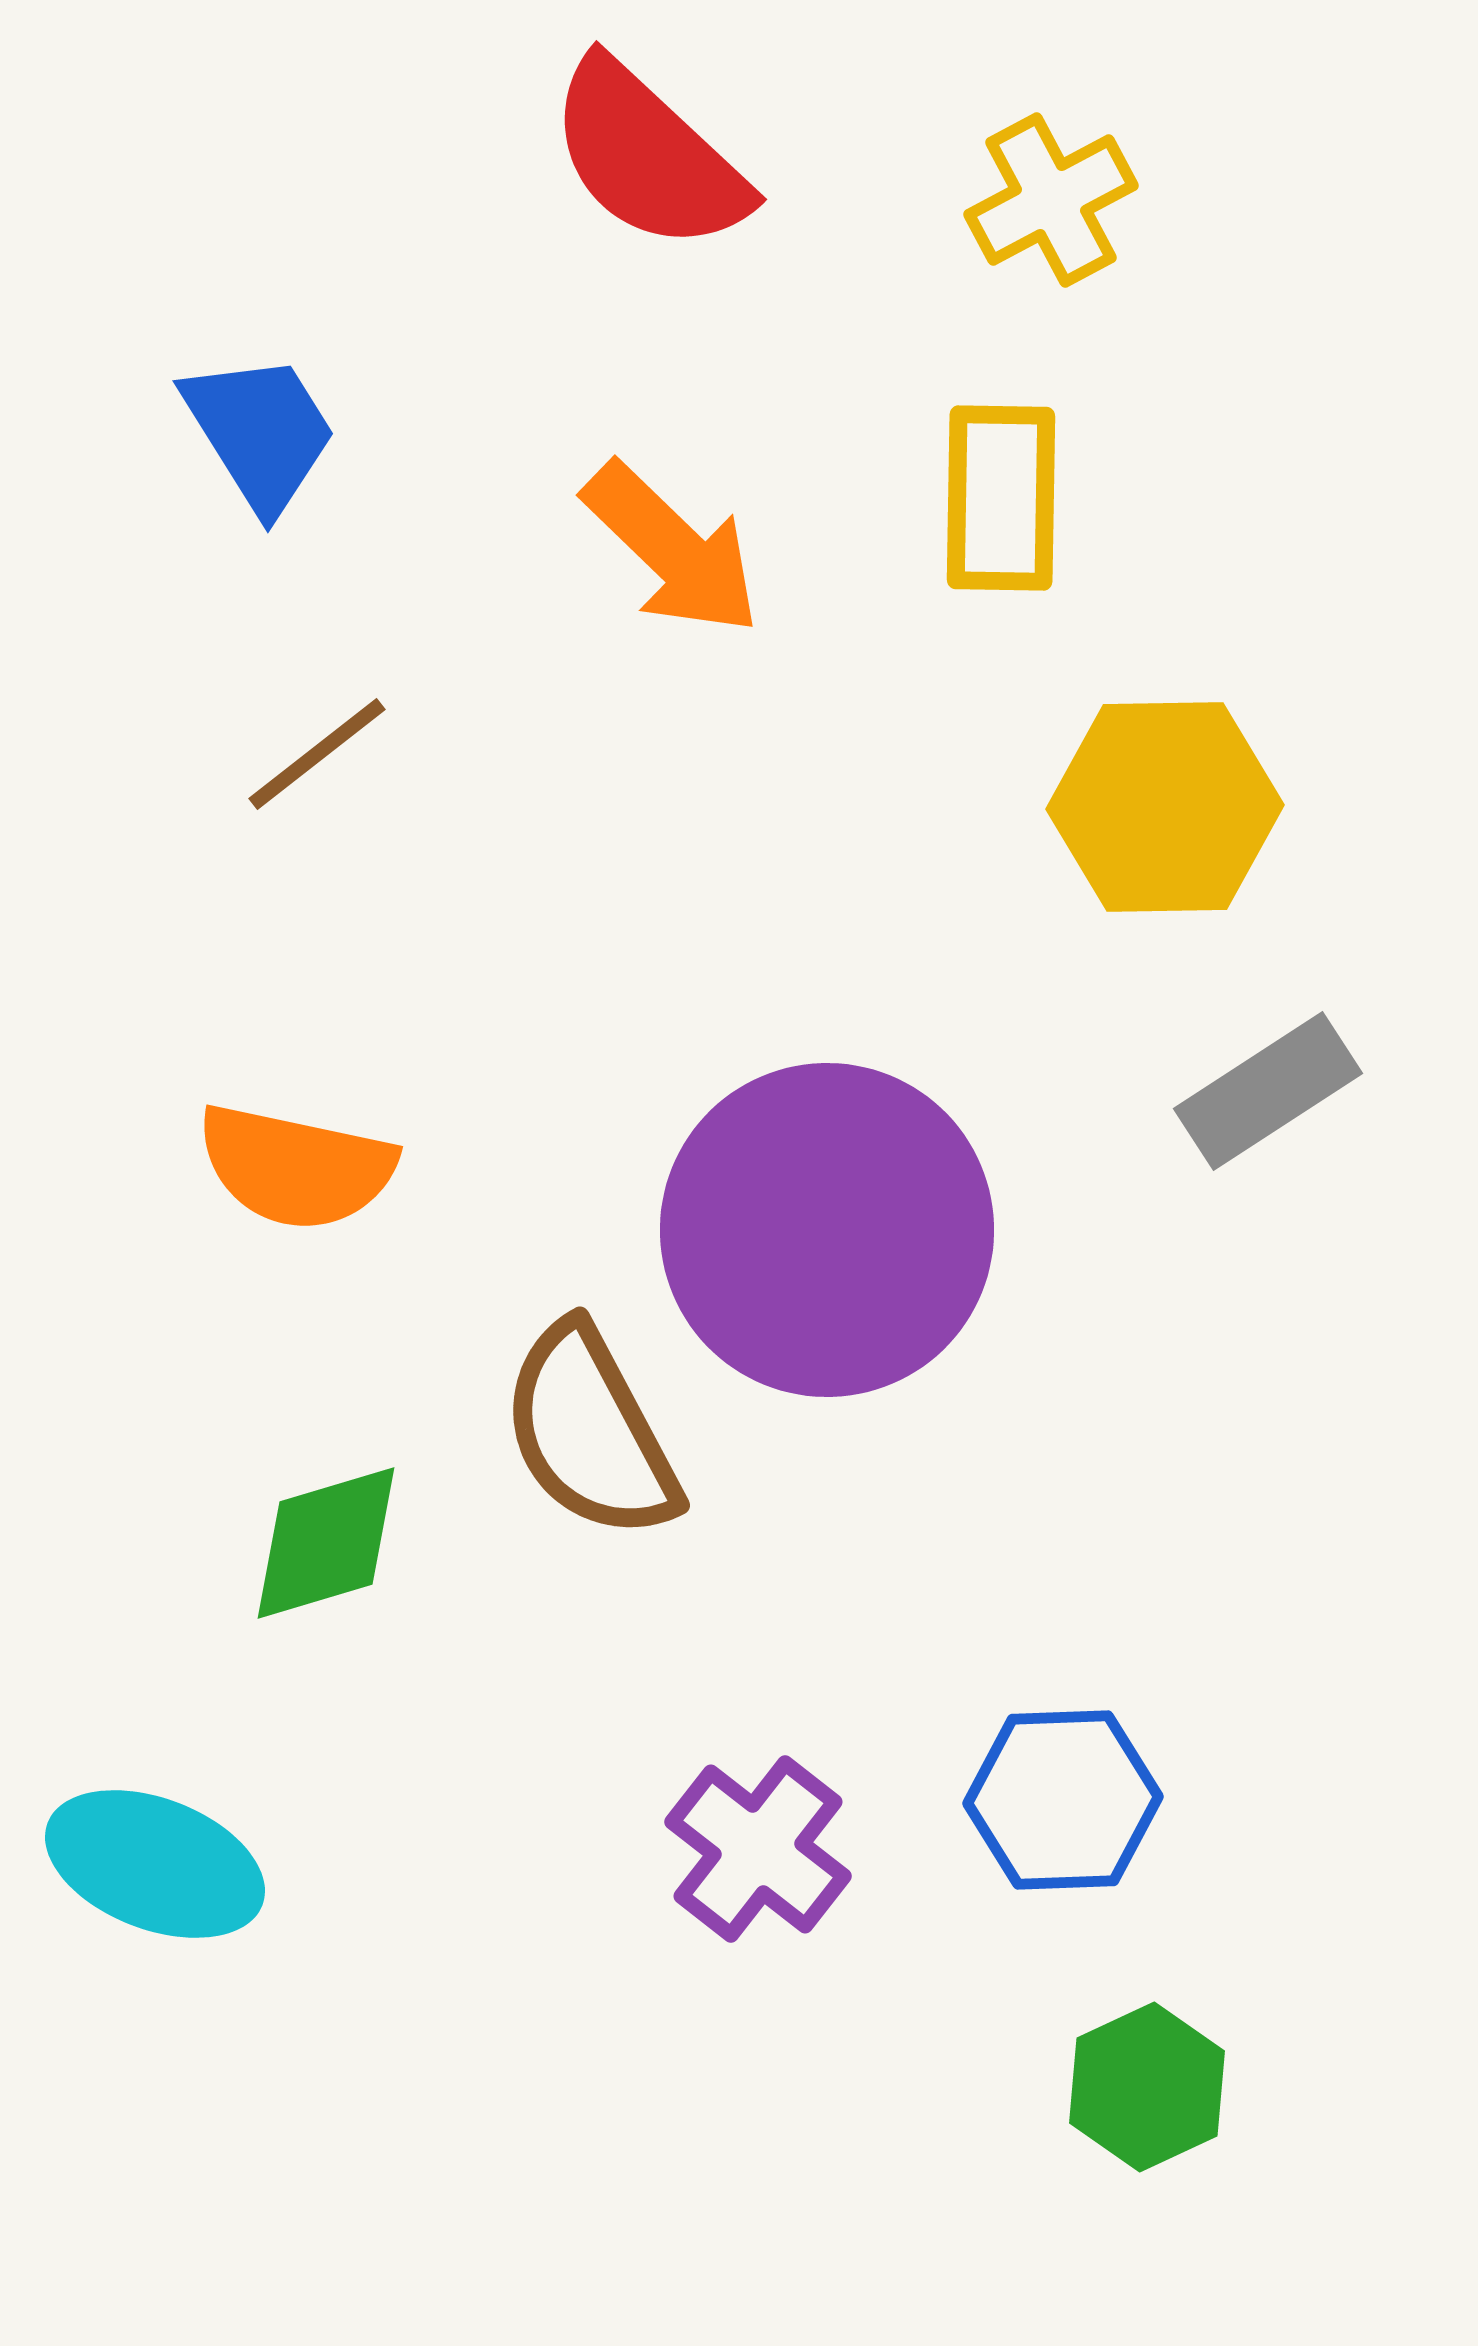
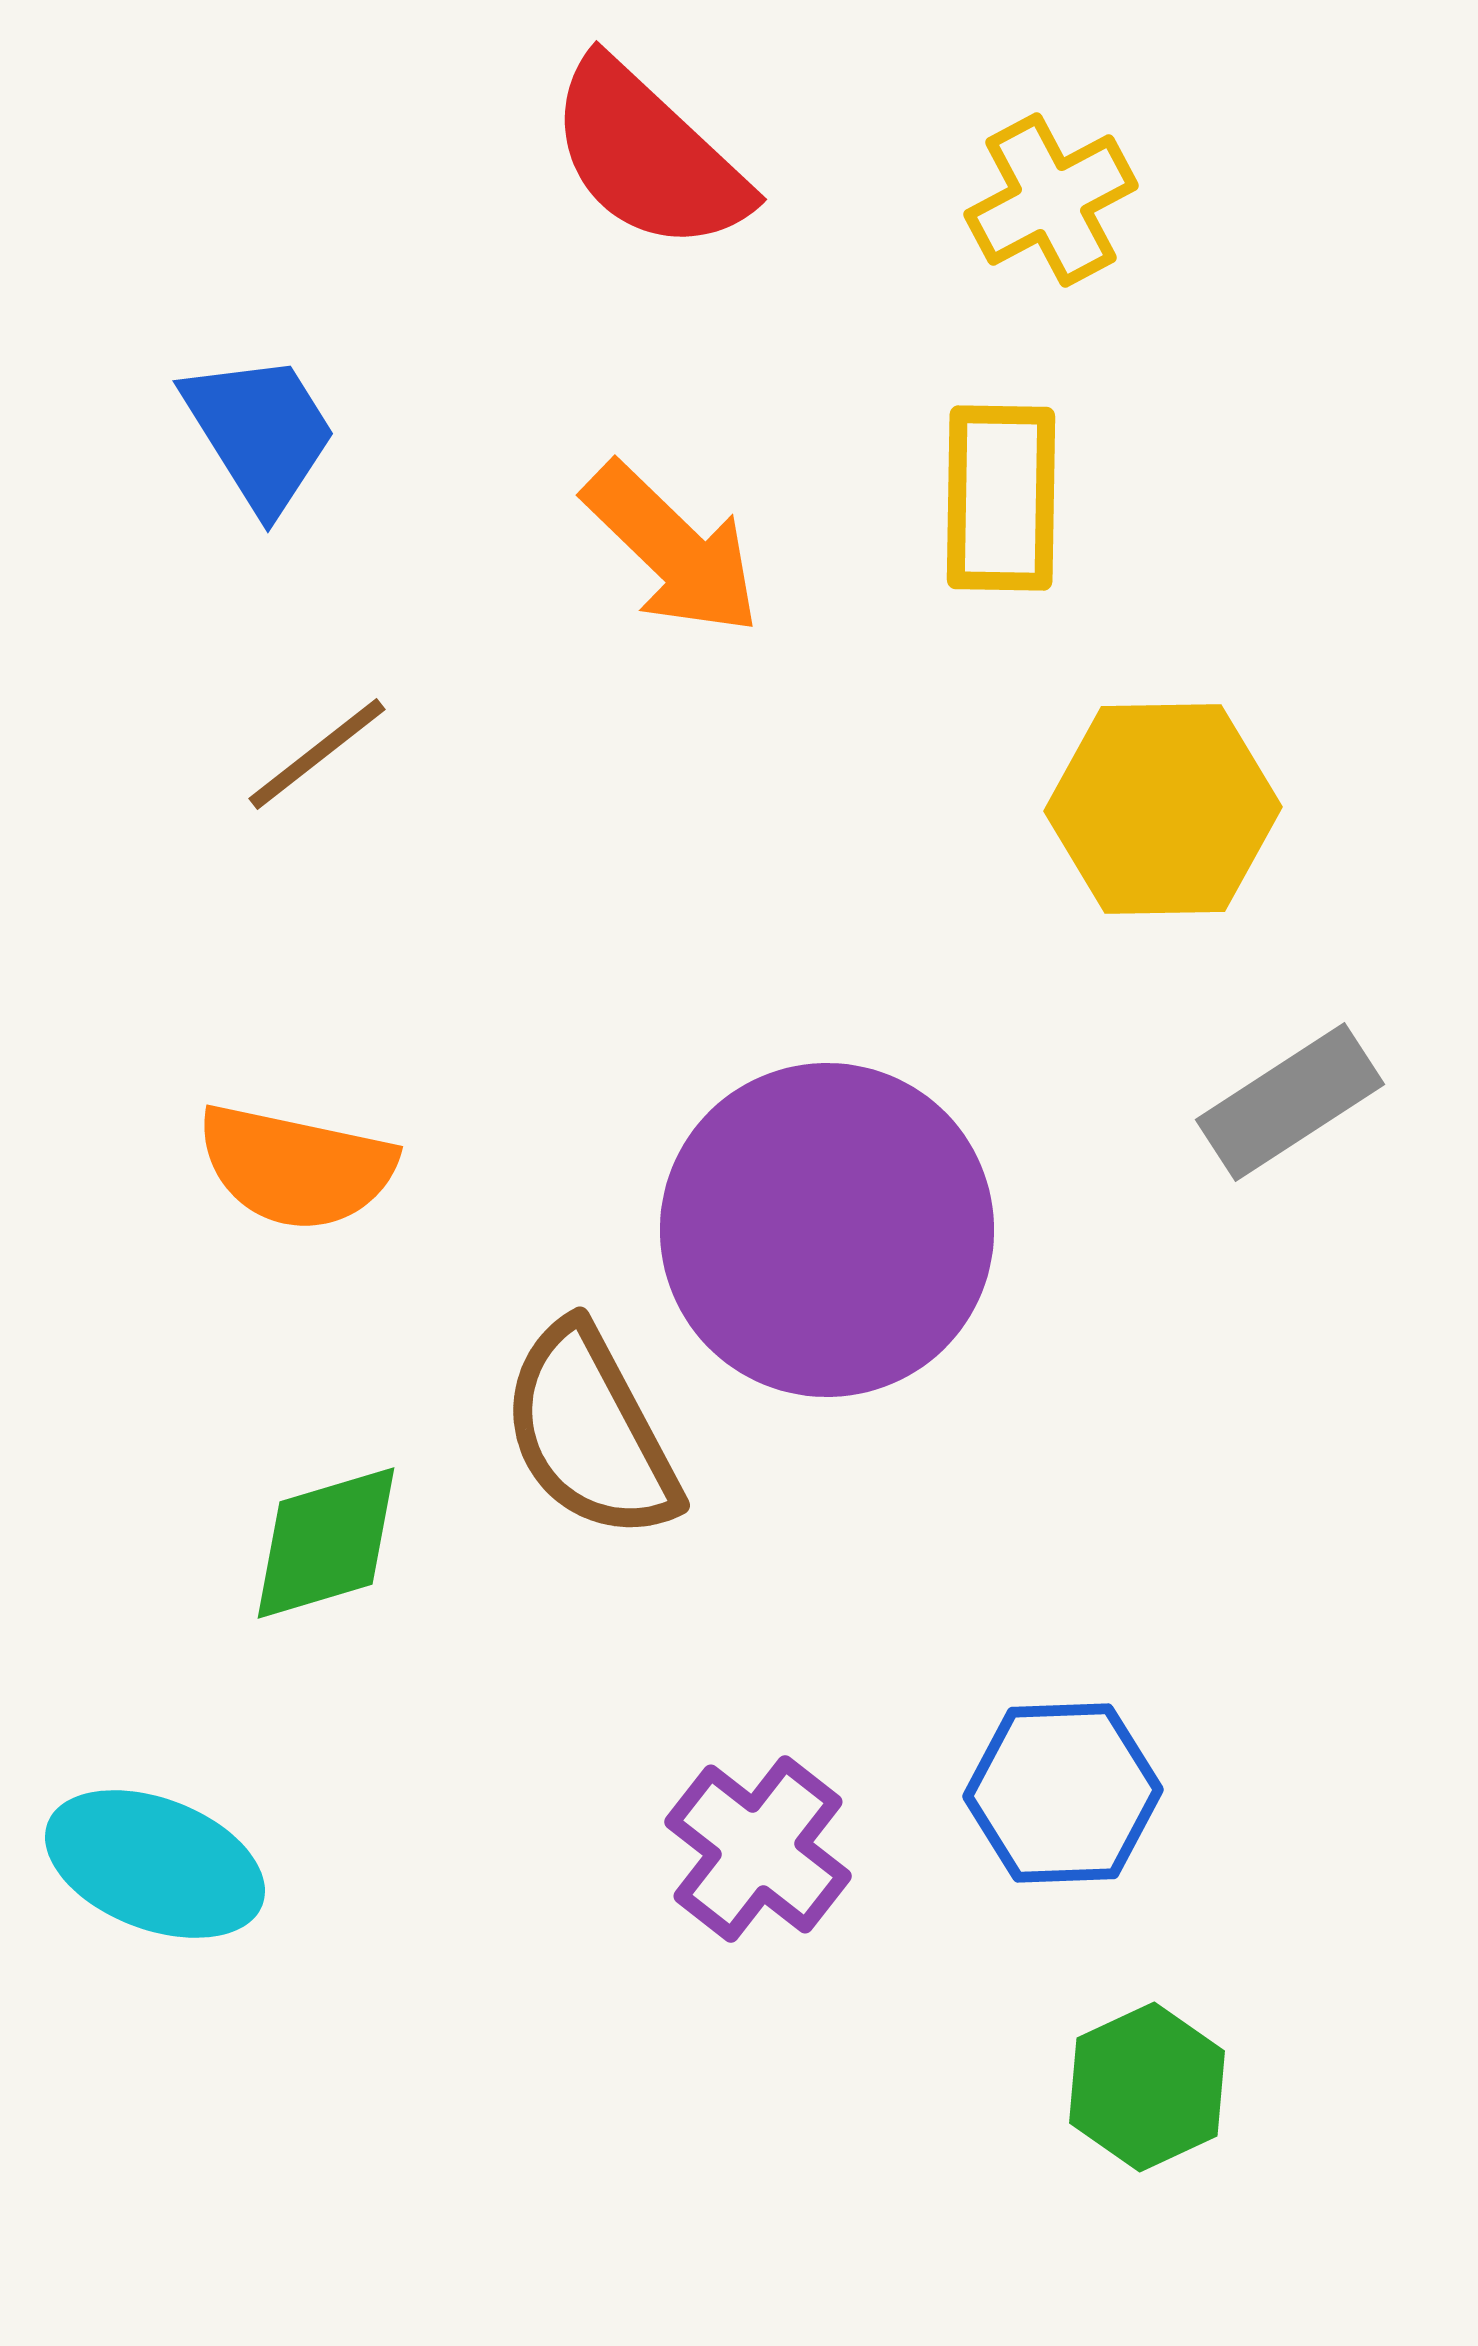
yellow hexagon: moved 2 px left, 2 px down
gray rectangle: moved 22 px right, 11 px down
blue hexagon: moved 7 px up
